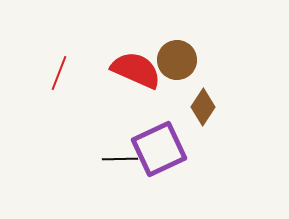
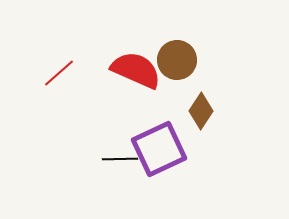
red line: rotated 28 degrees clockwise
brown diamond: moved 2 px left, 4 px down
